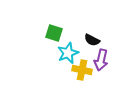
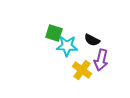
cyan star: moved 1 px left, 7 px up; rotated 25 degrees clockwise
yellow cross: rotated 24 degrees clockwise
